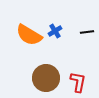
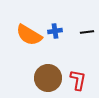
blue cross: rotated 24 degrees clockwise
brown circle: moved 2 px right
red L-shape: moved 2 px up
